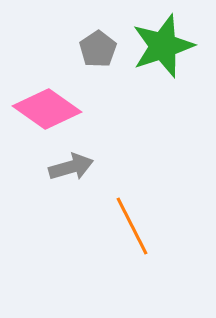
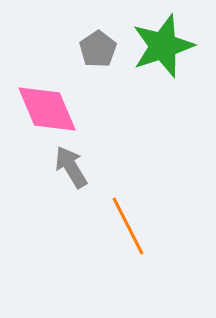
pink diamond: rotated 32 degrees clockwise
gray arrow: rotated 105 degrees counterclockwise
orange line: moved 4 px left
